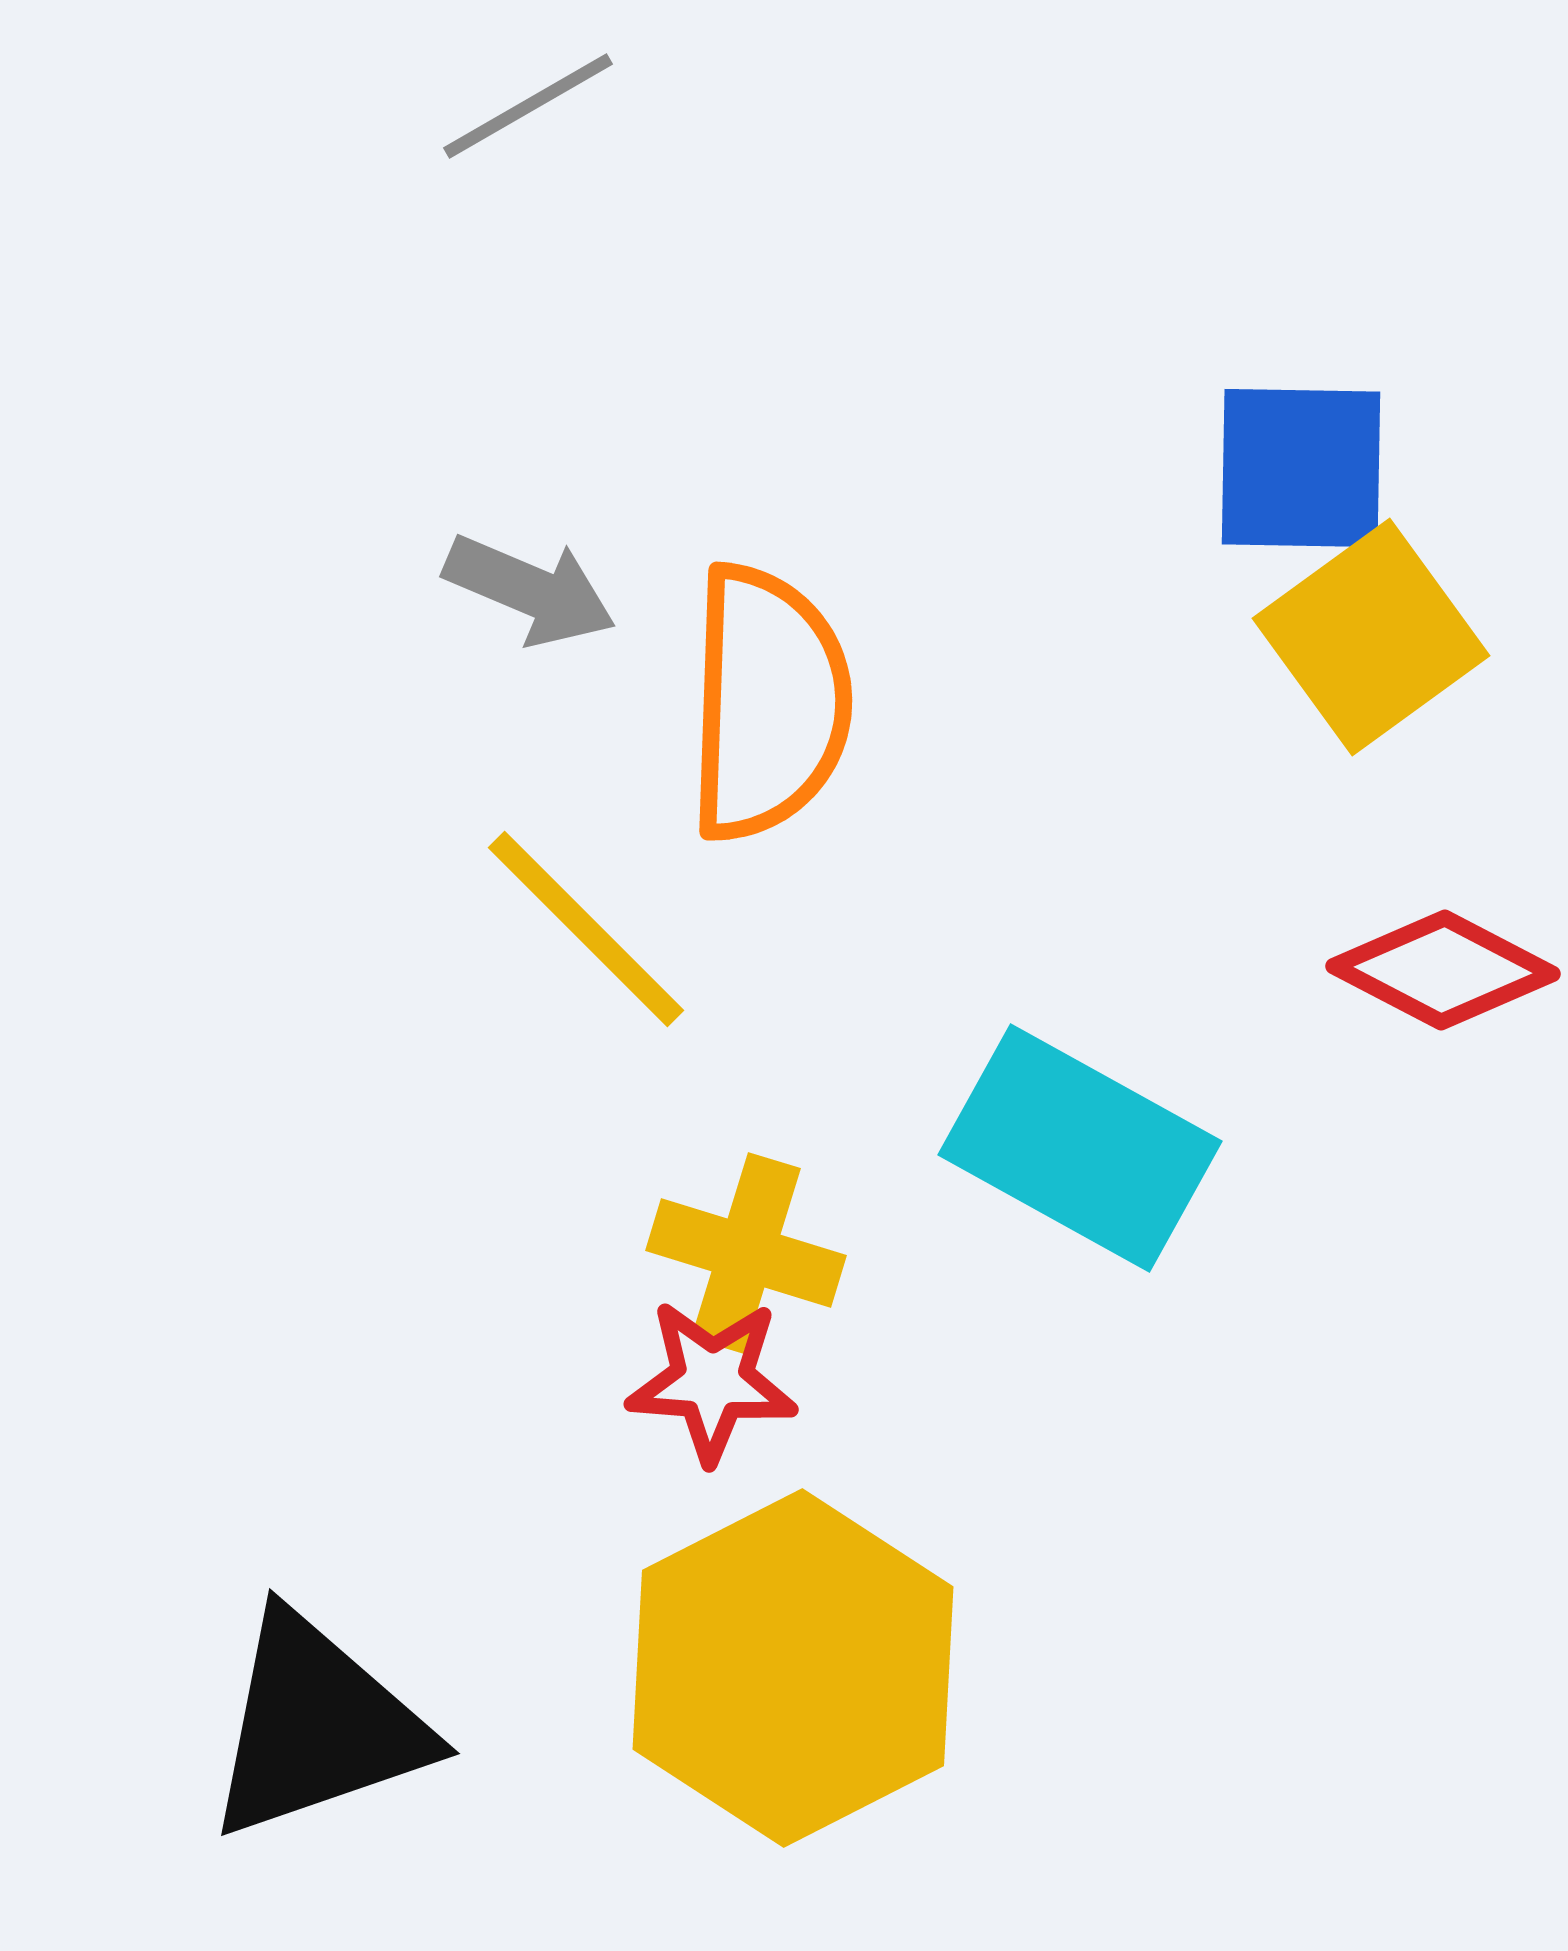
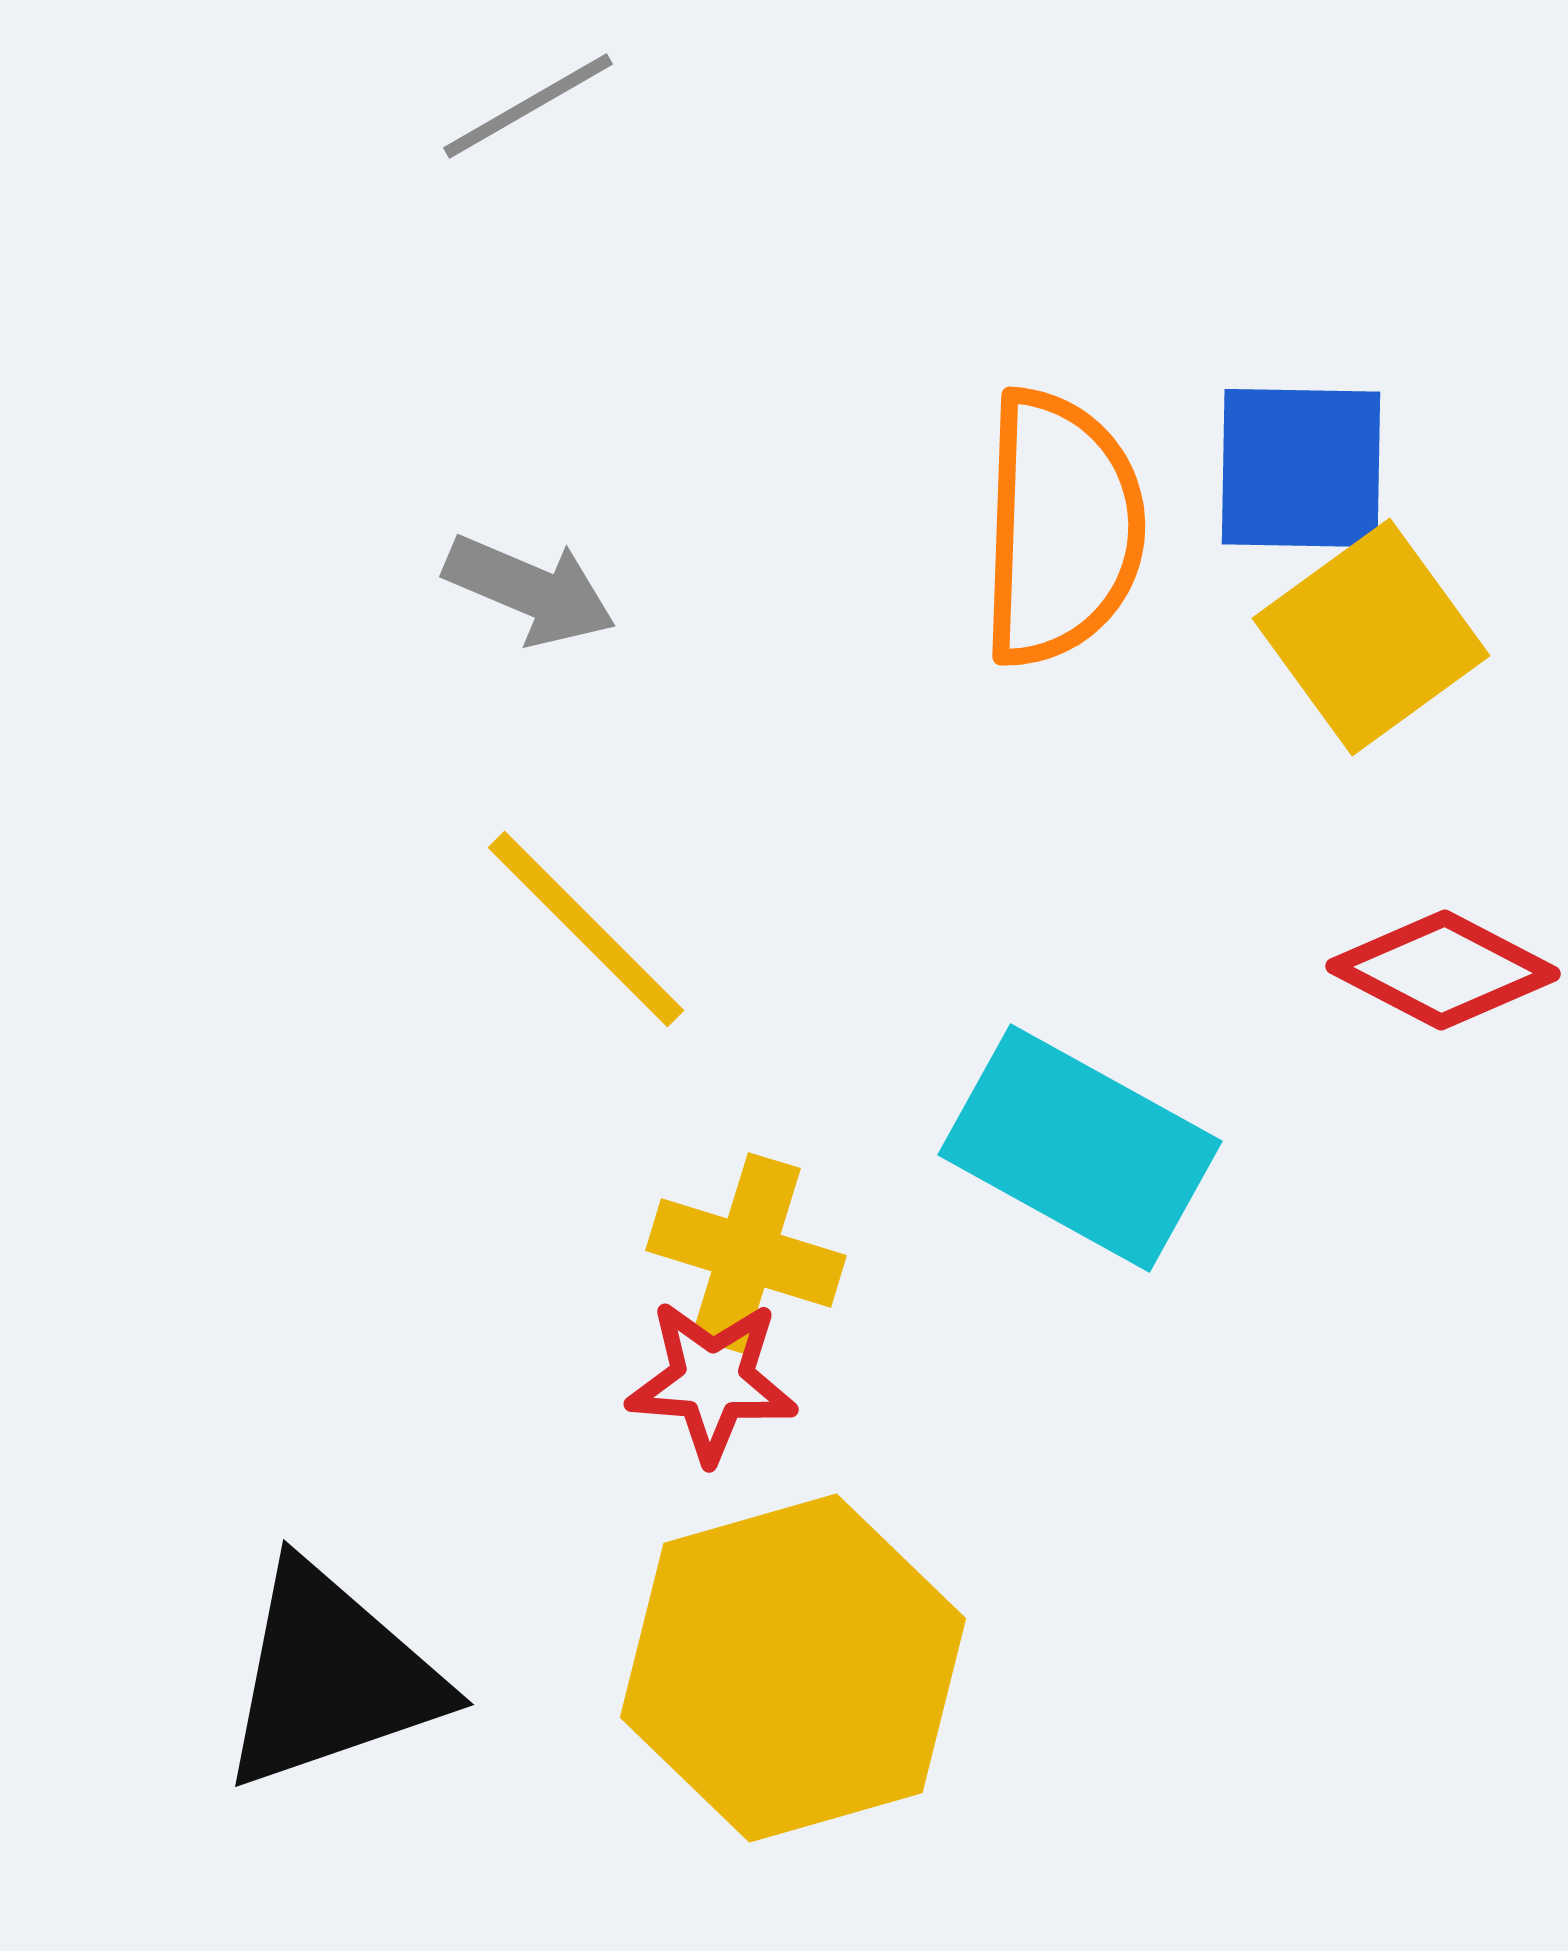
orange semicircle: moved 293 px right, 175 px up
yellow hexagon: rotated 11 degrees clockwise
black triangle: moved 14 px right, 49 px up
